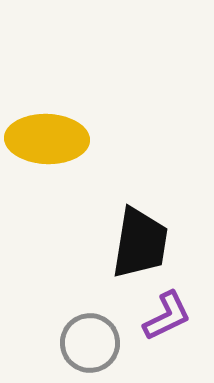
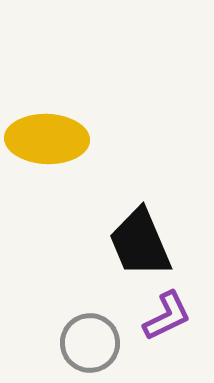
black trapezoid: rotated 148 degrees clockwise
